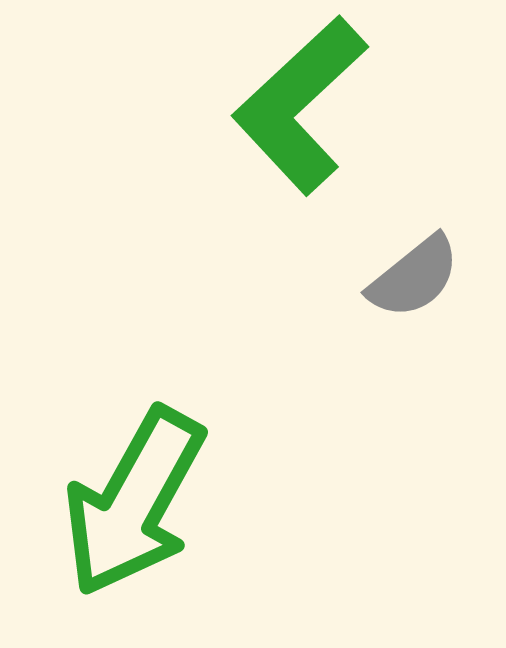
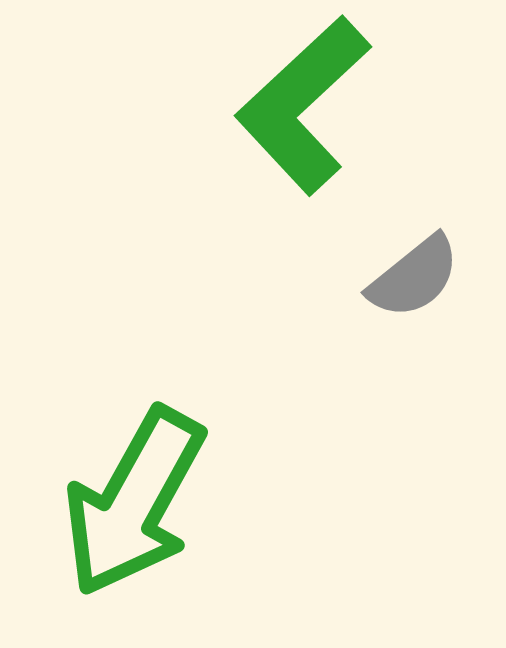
green L-shape: moved 3 px right
